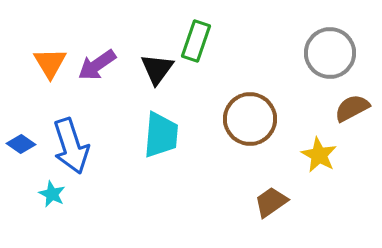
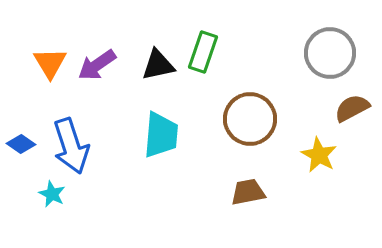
green rectangle: moved 7 px right, 11 px down
black triangle: moved 1 px right, 4 px up; rotated 42 degrees clockwise
brown trapezoid: moved 23 px left, 10 px up; rotated 24 degrees clockwise
